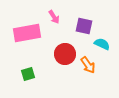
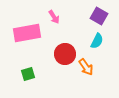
purple square: moved 15 px right, 10 px up; rotated 18 degrees clockwise
cyan semicircle: moved 5 px left, 3 px up; rotated 91 degrees clockwise
orange arrow: moved 2 px left, 2 px down
